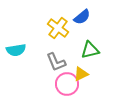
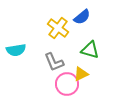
green triangle: rotated 30 degrees clockwise
gray L-shape: moved 2 px left
